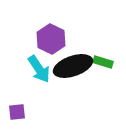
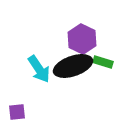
purple hexagon: moved 31 px right
